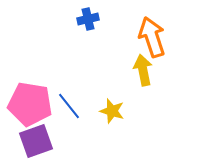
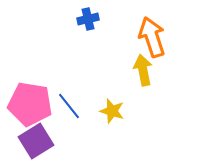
purple square: rotated 12 degrees counterclockwise
